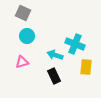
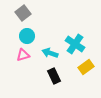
gray square: rotated 28 degrees clockwise
cyan cross: rotated 12 degrees clockwise
cyan arrow: moved 5 px left, 2 px up
pink triangle: moved 1 px right, 7 px up
yellow rectangle: rotated 49 degrees clockwise
